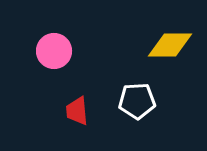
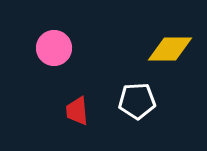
yellow diamond: moved 4 px down
pink circle: moved 3 px up
